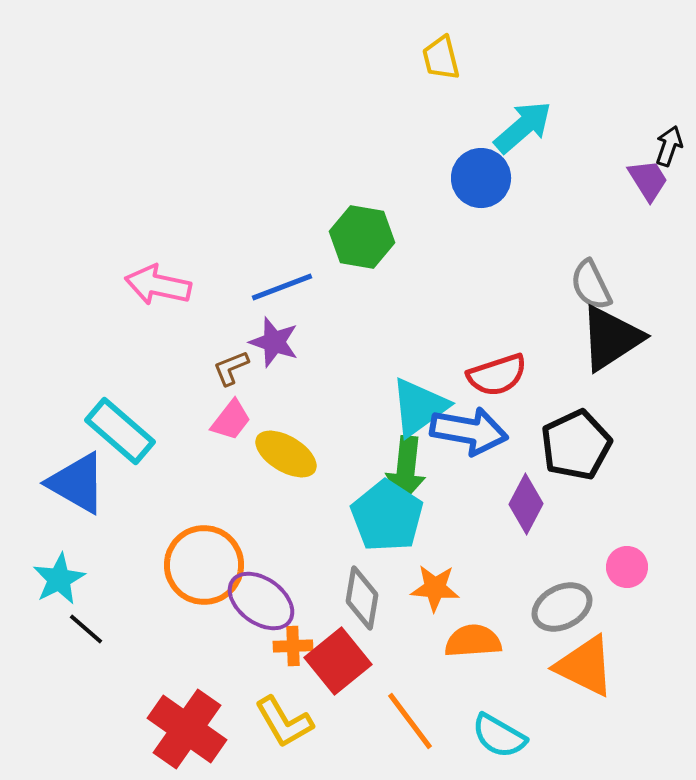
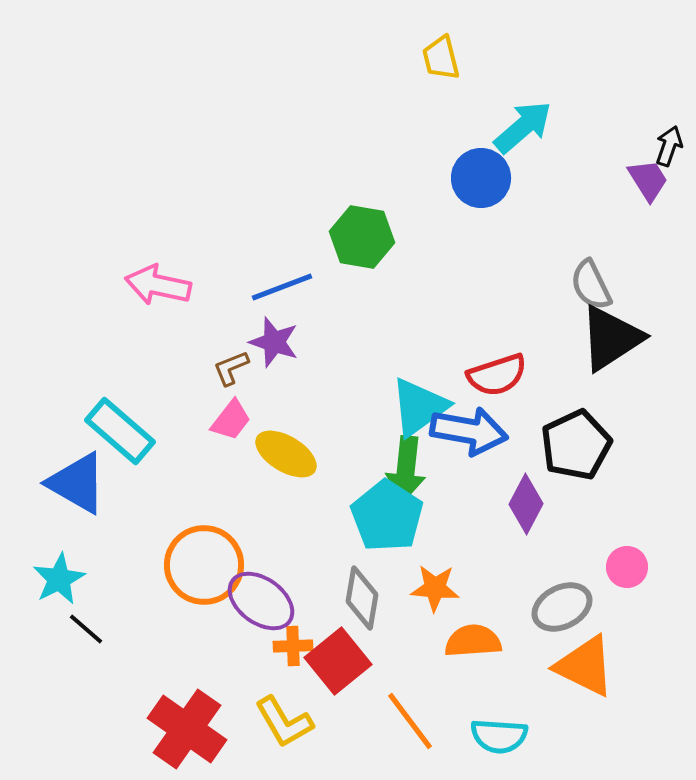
cyan semicircle: rotated 26 degrees counterclockwise
